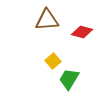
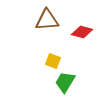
yellow square: rotated 28 degrees counterclockwise
green trapezoid: moved 4 px left, 3 px down
